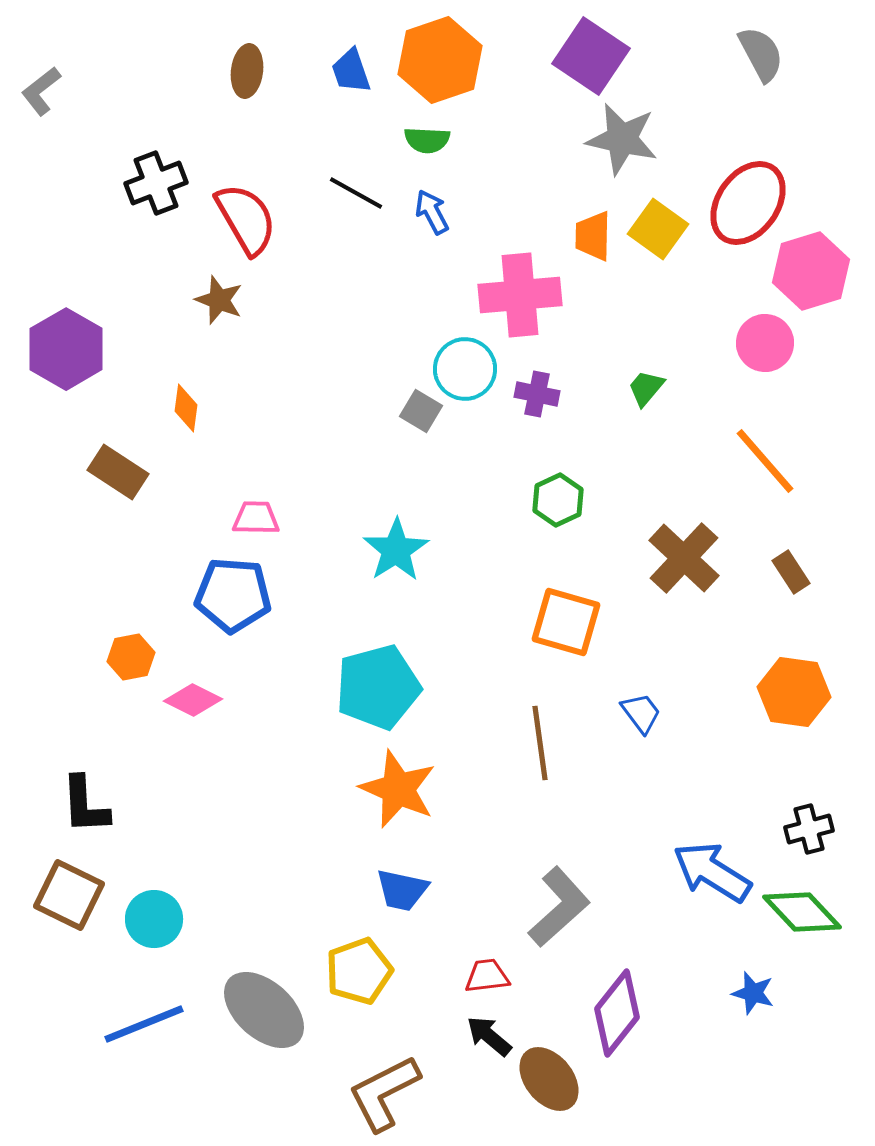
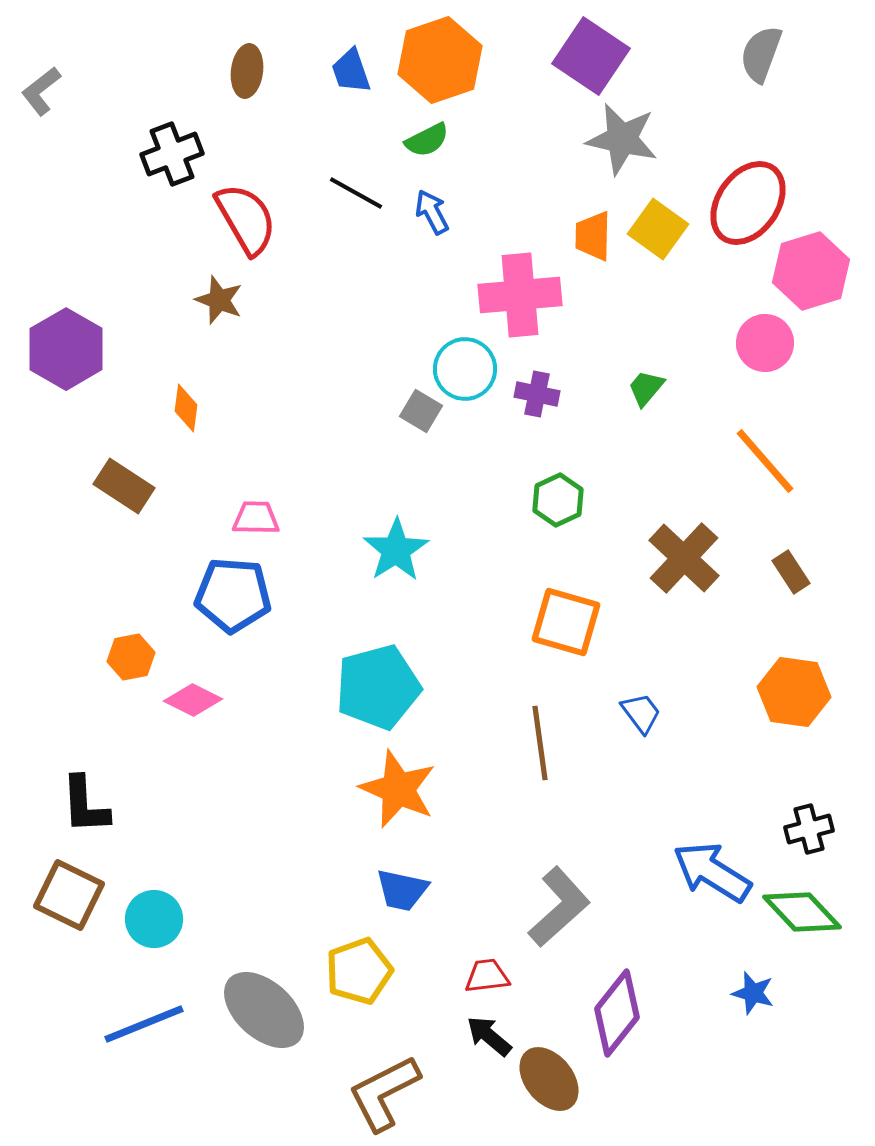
gray semicircle at (761, 54): rotated 132 degrees counterclockwise
green semicircle at (427, 140): rotated 30 degrees counterclockwise
black cross at (156, 183): moved 16 px right, 29 px up
brown rectangle at (118, 472): moved 6 px right, 14 px down
